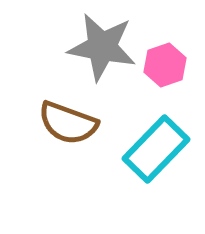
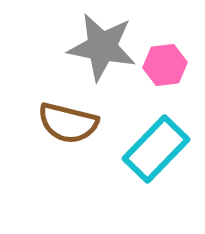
pink hexagon: rotated 12 degrees clockwise
brown semicircle: rotated 6 degrees counterclockwise
